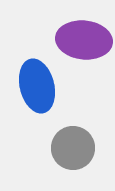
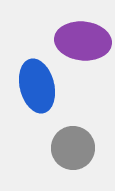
purple ellipse: moved 1 px left, 1 px down
